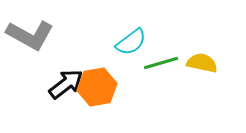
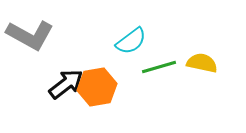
cyan semicircle: moved 1 px up
green line: moved 2 px left, 4 px down
